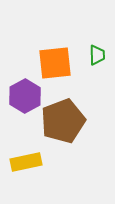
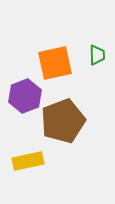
orange square: rotated 6 degrees counterclockwise
purple hexagon: rotated 8 degrees clockwise
yellow rectangle: moved 2 px right, 1 px up
